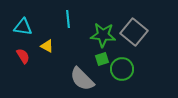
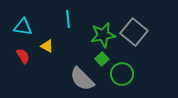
green star: rotated 15 degrees counterclockwise
green square: rotated 24 degrees counterclockwise
green circle: moved 5 px down
